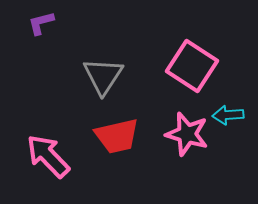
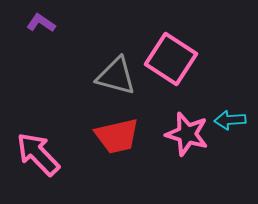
purple L-shape: rotated 48 degrees clockwise
pink square: moved 21 px left, 7 px up
gray triangle: moved 13 px right; rotated 48 degrees counterclockwise
cyan arrow: moved 2 px right, 5 px down
pink arrow: moved 10 px left, 2 px up
